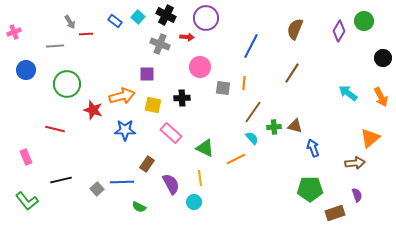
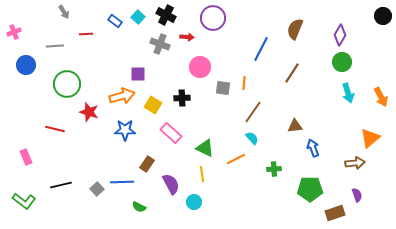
purple circle at (206, 18): moved 7 px right
green circle at (364, 21): moved 22 px left, 41 px down
gray arrow at (70, 22): moved 6 px left, 10 px up
purple diamond at (339, 31): moved 1 px right, 4 px down
blue line at (251, 46): moved 10 px right, 3 px down
black circle at (383, 58): moved 42 px up
blue circle at (26, 70): moved 5 px up
purple square at (147, 74): moved 9 px left
cyan arrow at (348, 93): rotated 144 degrees counterclockwise
yellow square at (153, 105): rotated 18 degrees clockwise
red star at (93, 110): moved 4 px left, 2 px down
brown triangle at (295, 126): rotated 21 degrees counterclockwise
green cross at (274, 127): moved 42 px down
yellow line at (200, 178): moved 2 px right, 4 px up
black line at (61, 180): moved 5 px down
green L-shape at (27, 201): moved 3 px left; rotated 15 degrees counterclockwise
